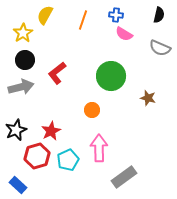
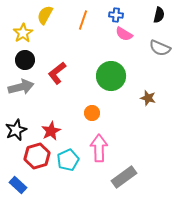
orange circle: moved 3 px down
